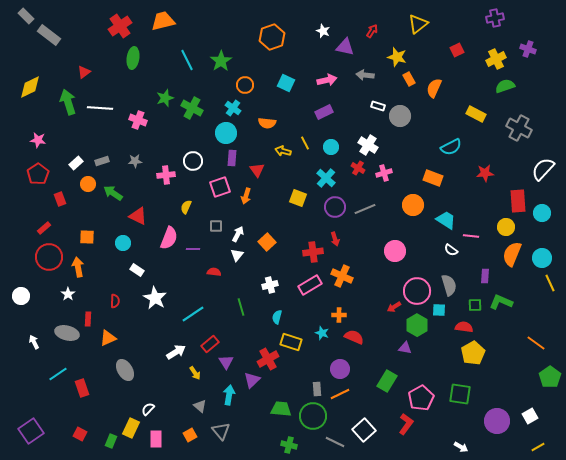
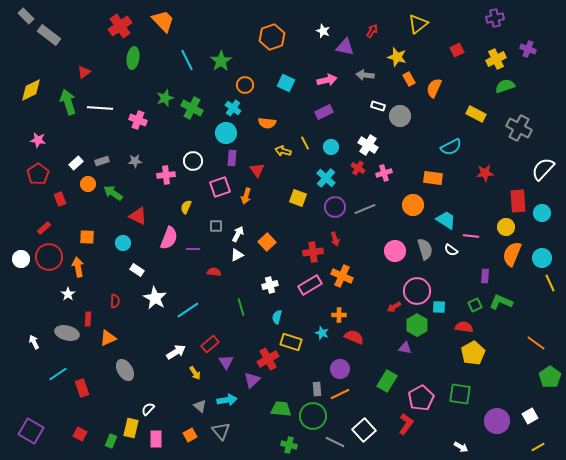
orange trapezoid at (163, 21): rotated 60 degrees clockwise
yellow diamond at (30, 87): moved 1 px right, 3 px down
orange rectangle at (433, 178): rotated 12 degrees counterclockwise
white triangle at (237, 255): rotated 24 degrees clockwise
gray semicircle at (449, 285): moved 24 px left, 36 px up
white circle at (21, 296): moved 37 px up
green square at (475, 305): rotated 24 degrees counterclockwise
cyan square at (439, 310): moved 3 px up
cyan line at (193, 314): moved 5 px left, 4 px up
cyan arrow at (229, 395): moved 2 px left, 5 px down; rotated 72 degrees clockwise
yellow rectangle at (131, 428): rotated 12 degrees counterclockwise
purple square at (31, 431): rotated 25 degrees counterclockwise
